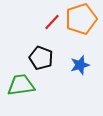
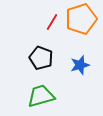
red line: rotated 12 degrees counterclockwise
green trapezoid: moved 20 px right, 11 px down; rotated 8 degrees counterclockwise
